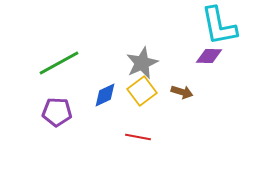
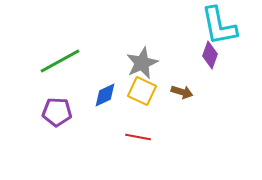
purple diamond: moved 1 px right, 1 px up; rotated 72 degrees counterclockwise
green line: moved 1 px right, 2 px up
yellow square: rotated 28 degrees counterclockwise
